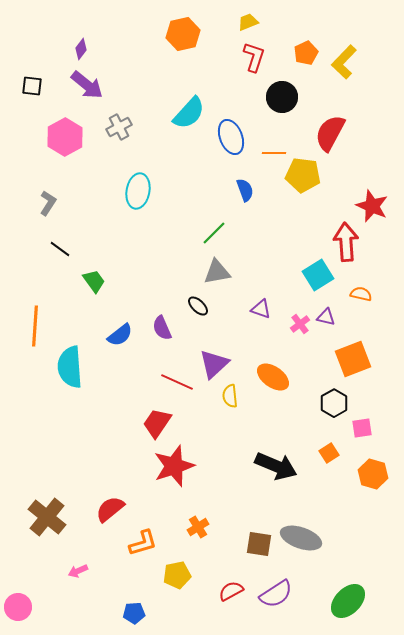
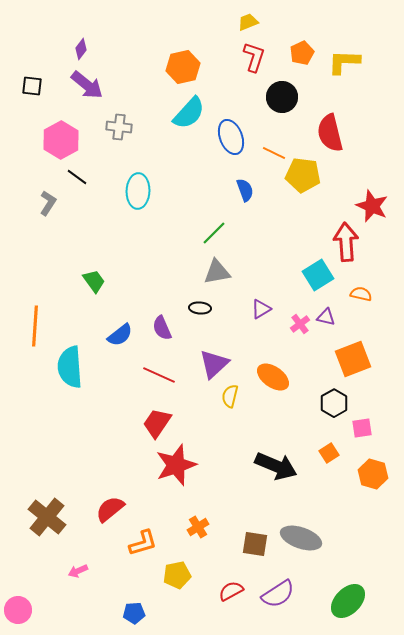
orange hexagon at (183, 34): moved 33 px down
orange pentagon at (306, 53): moved 4 px left
yellow L-shape at (344, 62): rotated 48 degrees clockwise
gray cross at (119, 127): rotated 35 degrees clockwise
red semicircle at (330, 133): rotated 42 degrees counterclockwise
pink hexagon at (65, 137): moved 4 px left, 3 px down
orange line at (274, 153): rotated 25 degrees clockwise
cyan ellipse at (138, 191): rotated 8 degrees counterclockwise
black line at (60, 249): moved 17 px right, 72 px up
black ellipse at (198, 306): moved 2 px right, 2 px down; rotated 40 degrees counterclockwise
purple triangle at (261, 309): rotated 50 degrees counterclockwise
red line at (177, 382): moved 18 px left, 7 px up
yellow semicircle at (230, 396): rotated 20 degrees clockwise
red star at (174, 466): moved 2 px right, 1 px up
brown square at (259, 544): moved 4 px left
purple semicircle at (276, 594): moved 2 px right
pink circle at (18, 607): moved 3 px down
